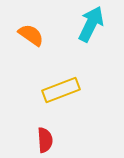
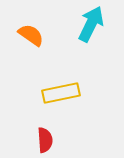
yellow rectangle: moved 3 px down; rotated 9 degrees clockwise
